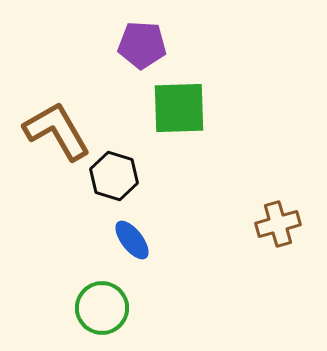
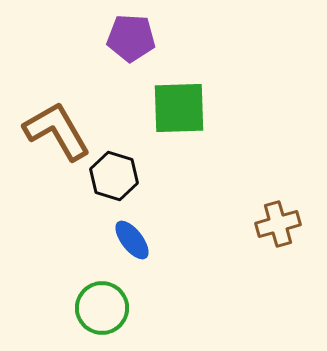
purple pentagon: moved 11 px left, 7 px up
